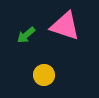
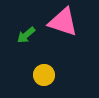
pink triangle: moved 2 px left, 4 px up
